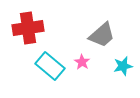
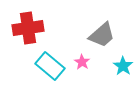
cyan star: rotated 24 degrees counterclockwise
